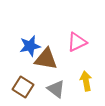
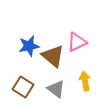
blue star: moved 1 px left
brown triangle: moved 7 px right, 3 px up; rotated 30 degrees clockwise
yellow arrow: moved 1 px left
